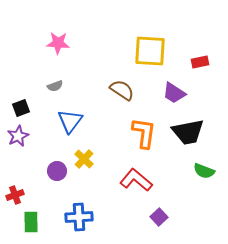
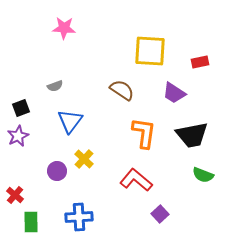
pink star: moved 6 px right, 15 px up
black trapezoid: moved 4 px right, 3 px down
green semicircle: moved 1 px left, 4 px down
red cross: rotated 30 degrees counterclockwise
purple square: moved 1 px right, 3 px up
